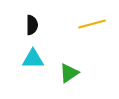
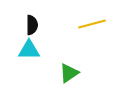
cyan triangle: moved 4 px left, 9 px up
